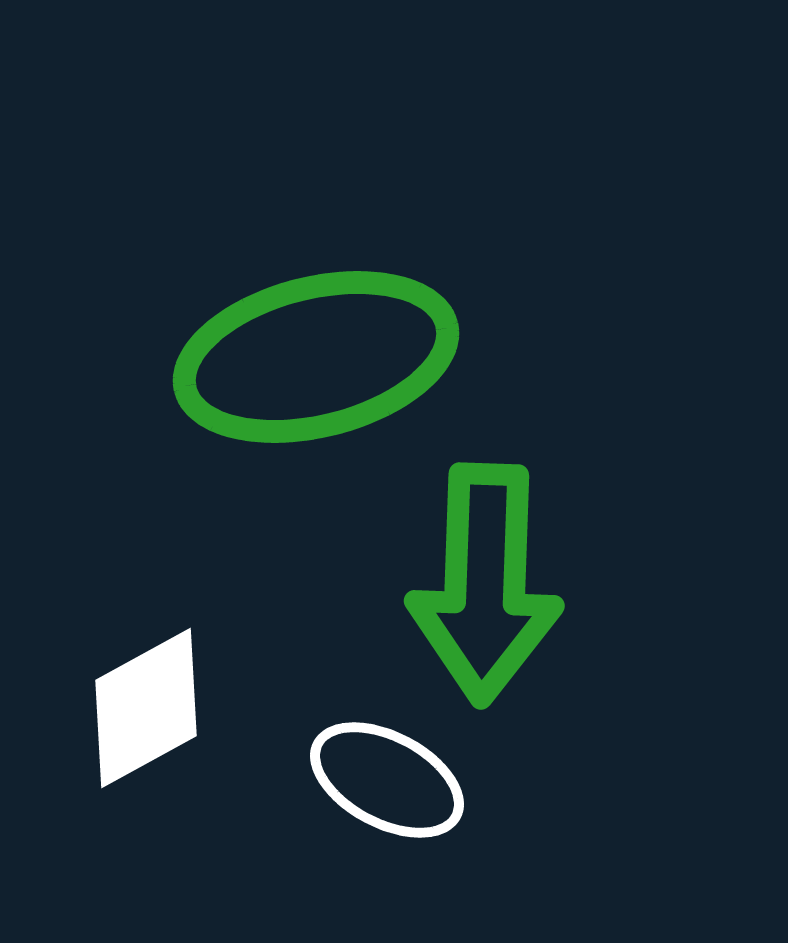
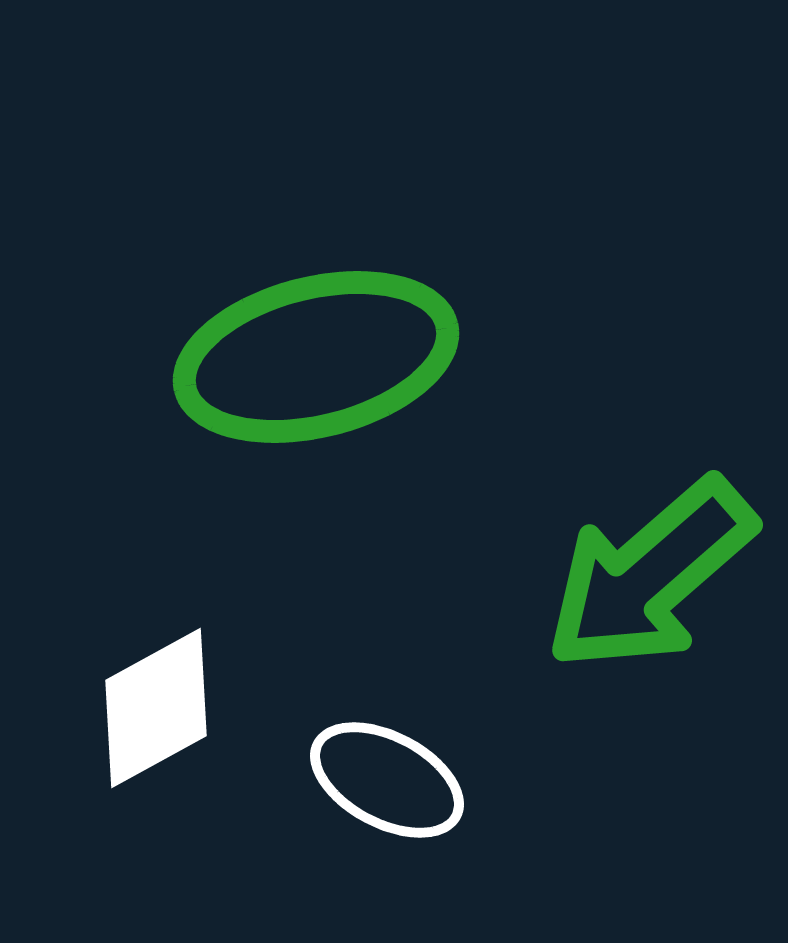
green arrow: moved 165 px right, 9 px up; rotated 47 degrees clockwise
white diamond: moved 10 px right
